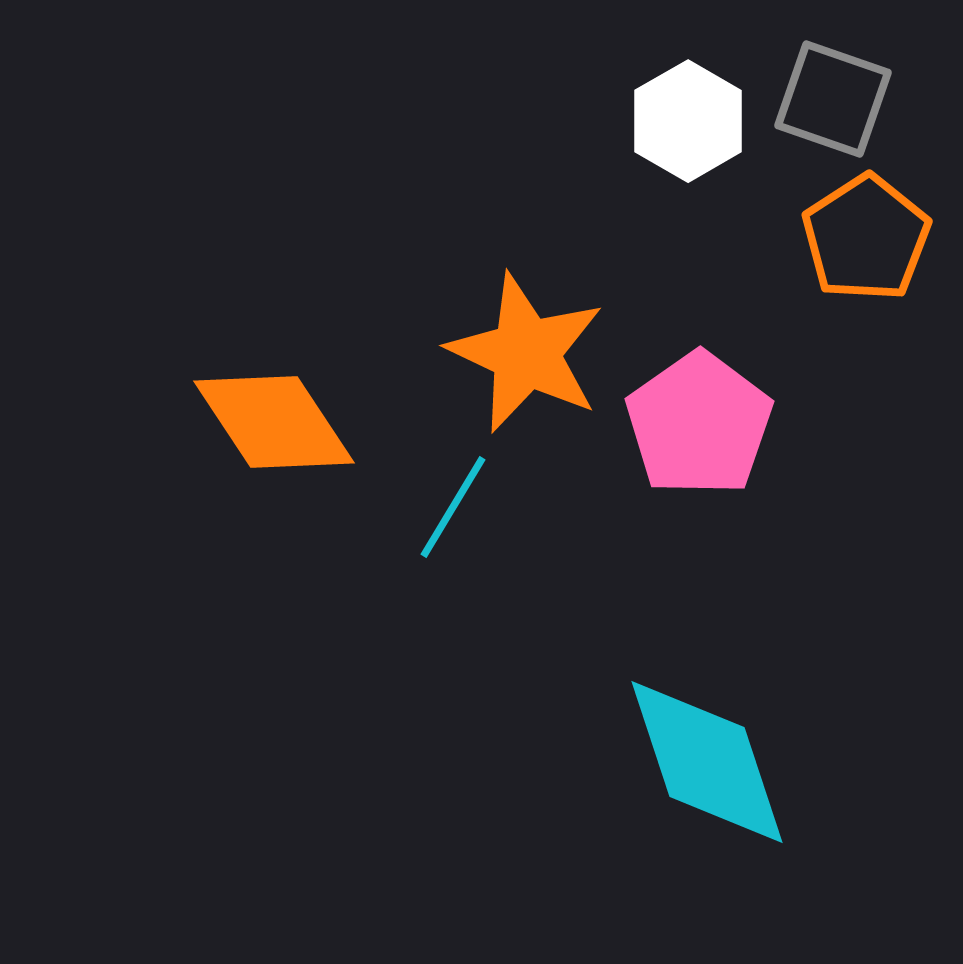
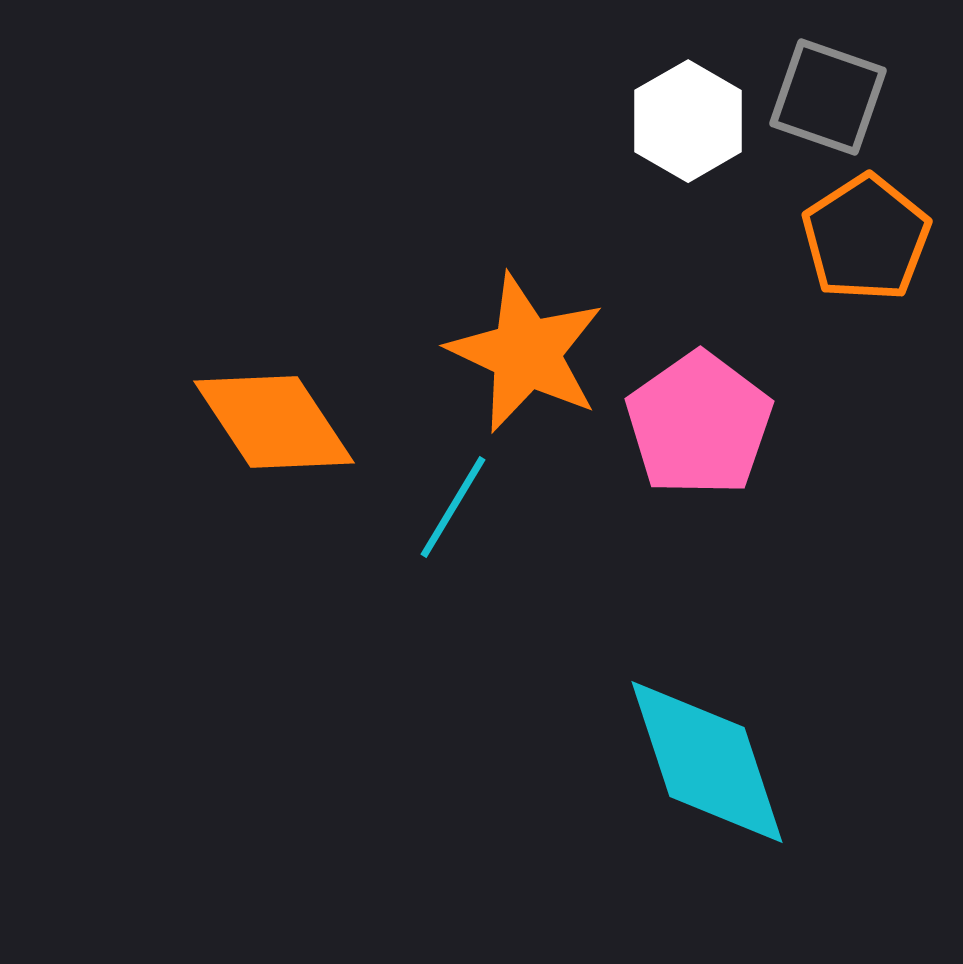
gray square: moved 5 px left, 2 px up
